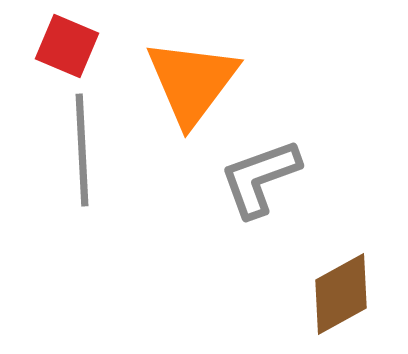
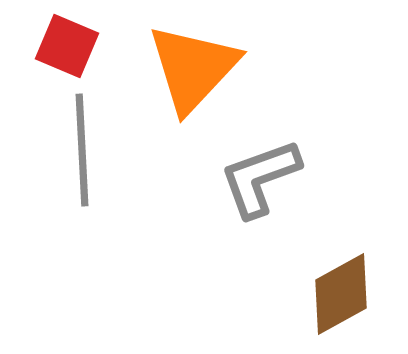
orange triangle: moved 1 px right, 14 px up; rotated 6 degrees clockwise
